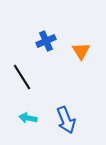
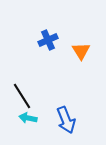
blue cross: moved 2 px right, 1 px up
black line: moved 19 px down
